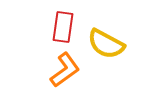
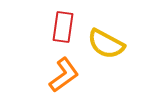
orange L-shape: moved 1 px left, 5 px down
